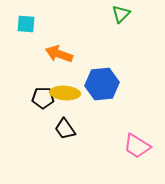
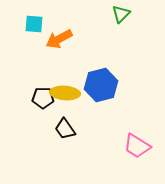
cyan square: moved 8 px right
orange arrow: moved 15 px up; rotated 48 degrees counterclockwise
blue hexagon: moved 1 px left, 1 px down; rotated 8 degrees counterclockwise
